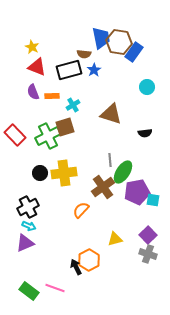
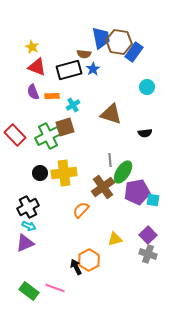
blue star: moved 1 px left, 1 px up
